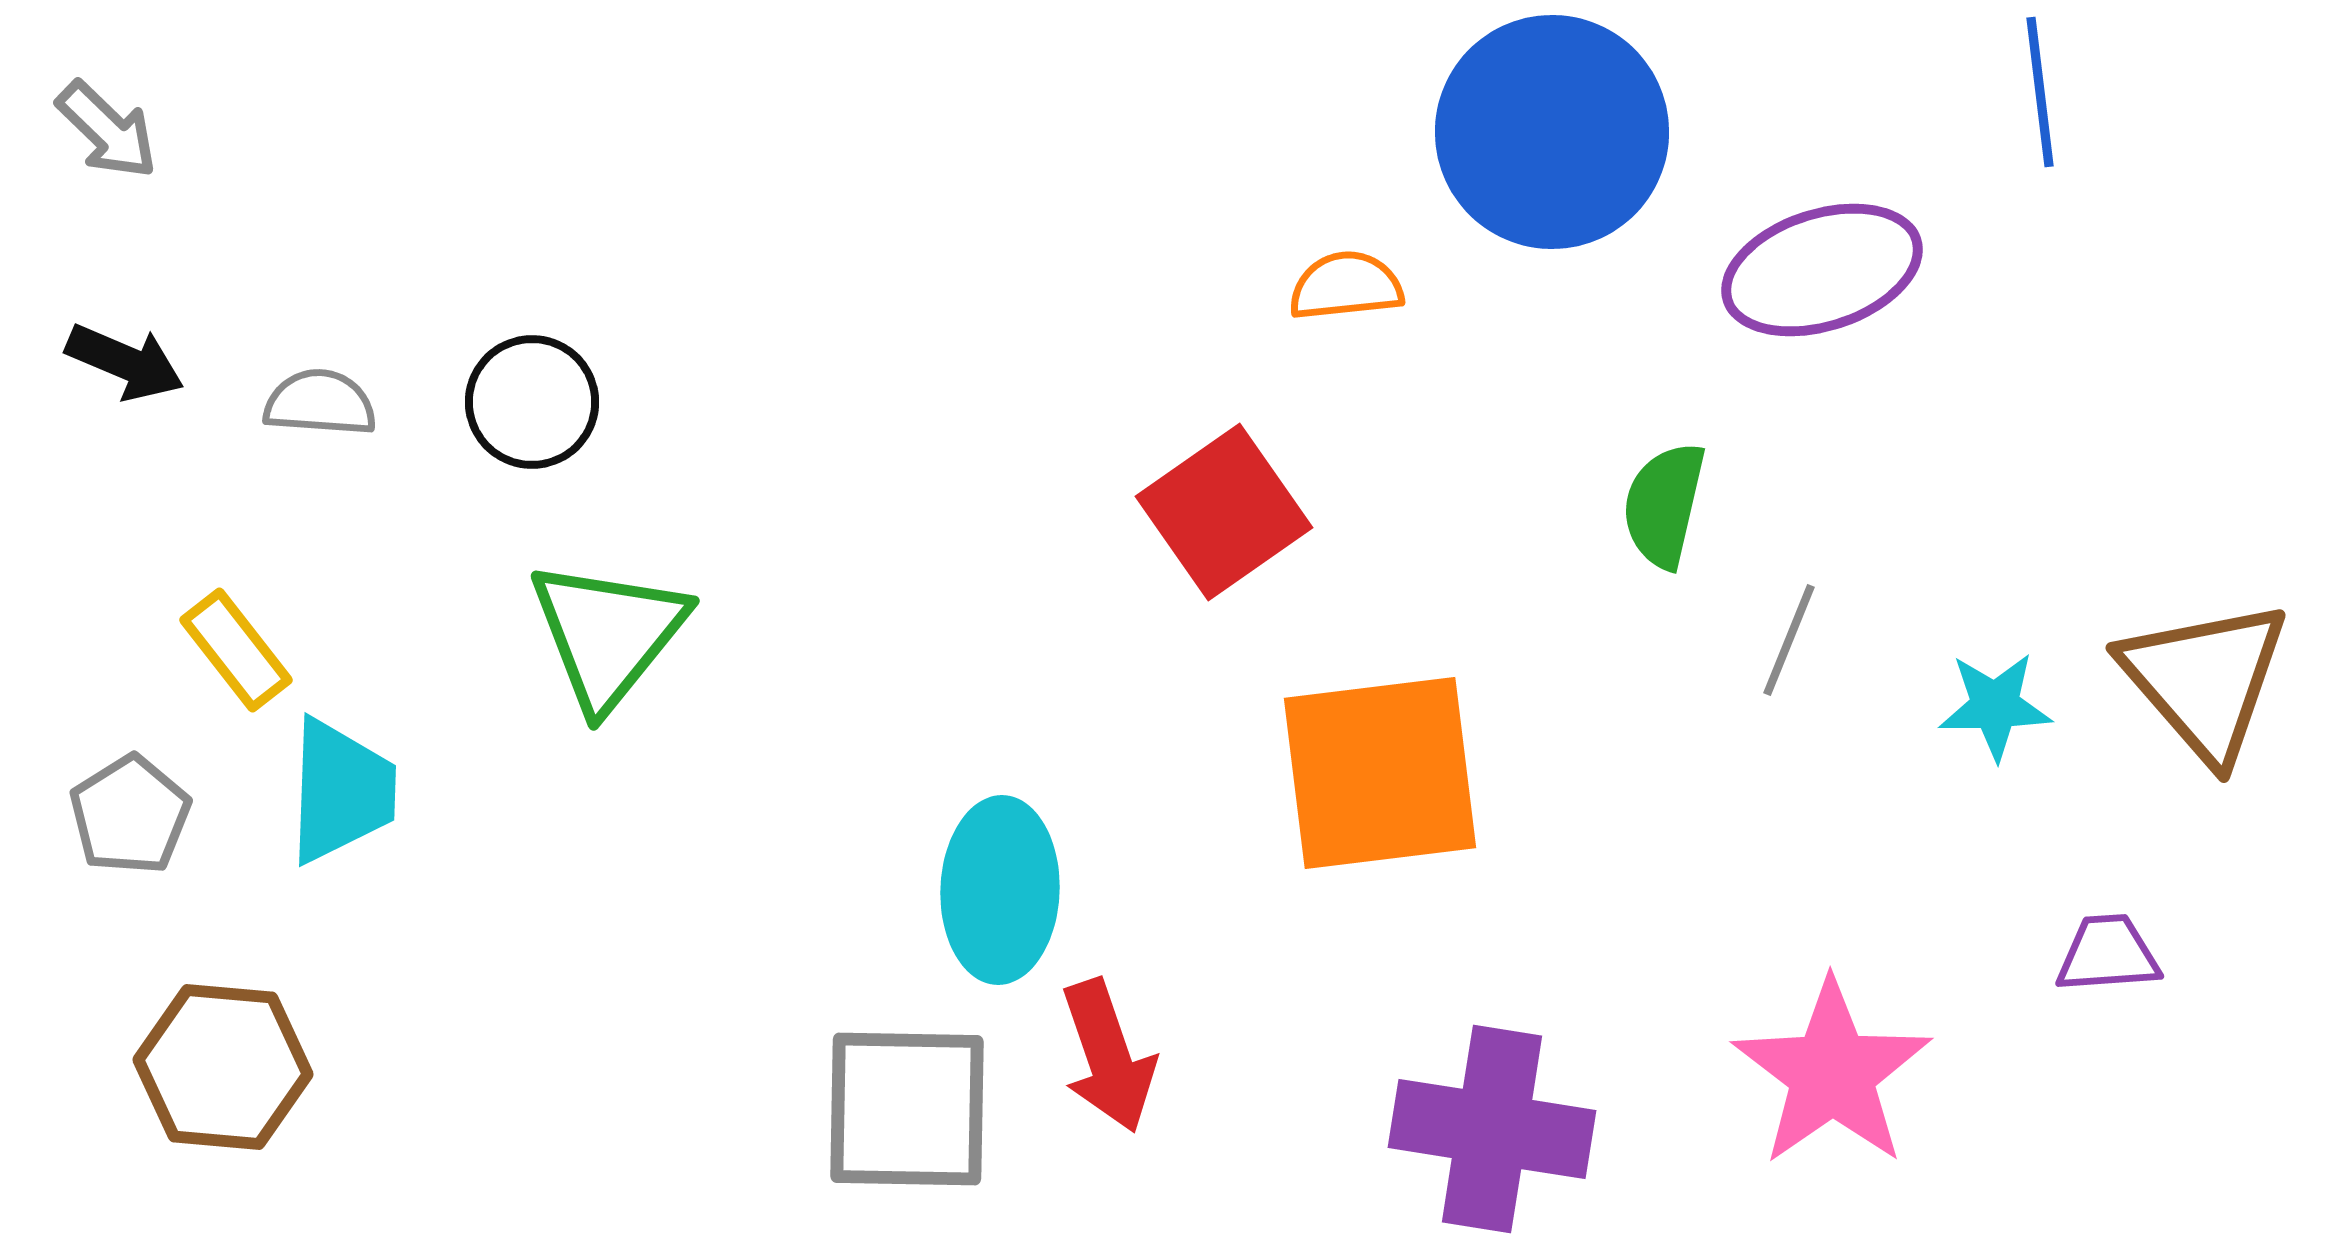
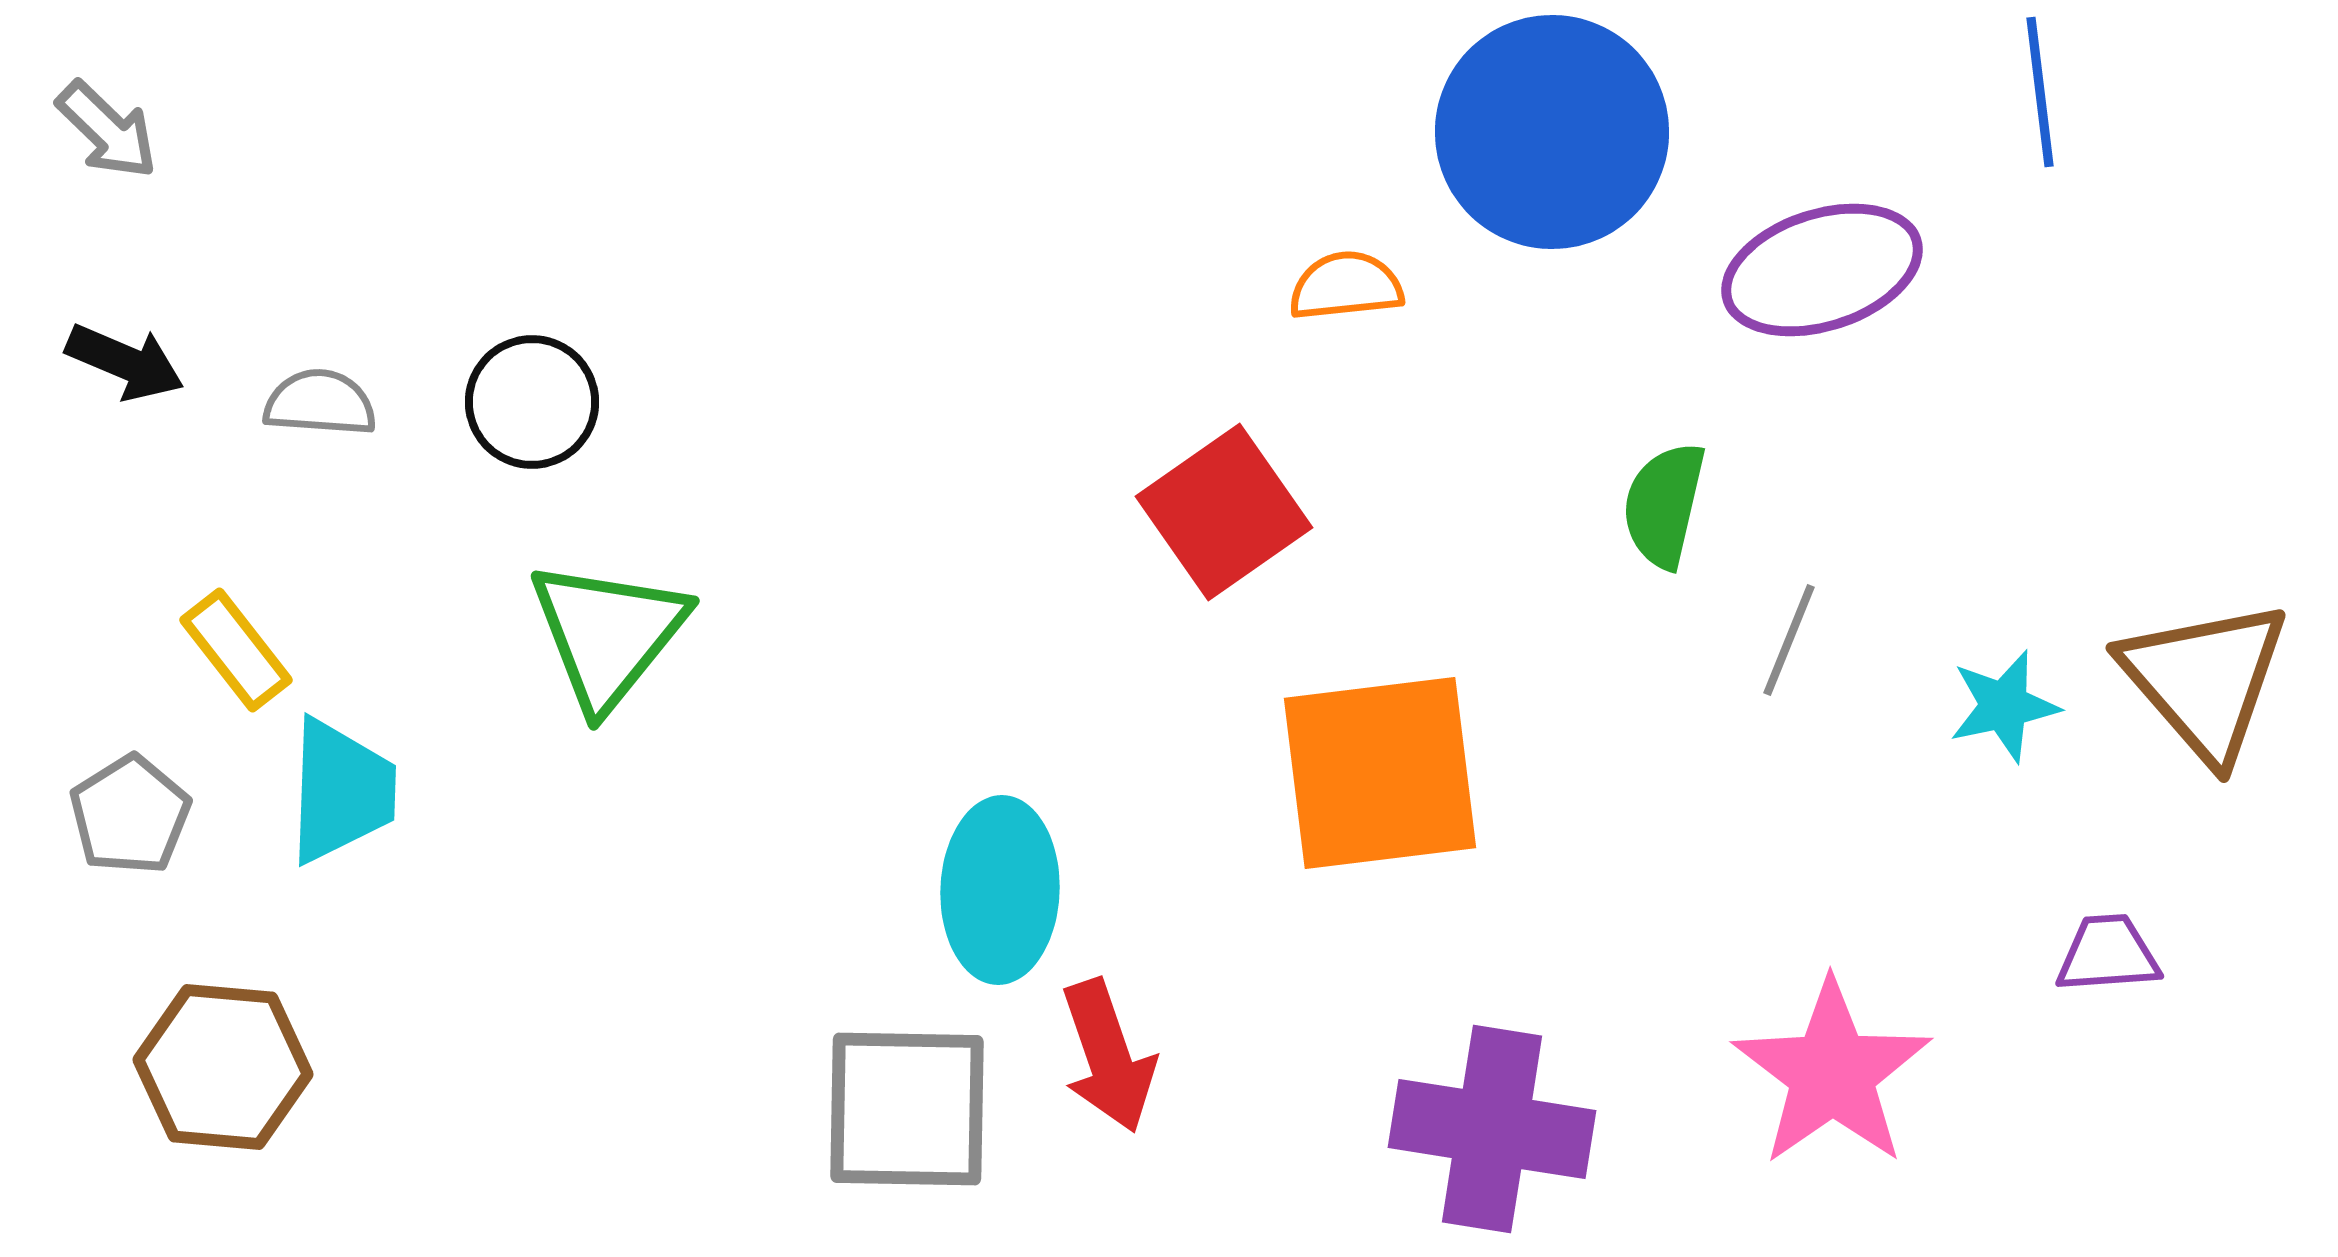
cyan star: moved 9 px right; rotated 11 degrees counterclockwise
